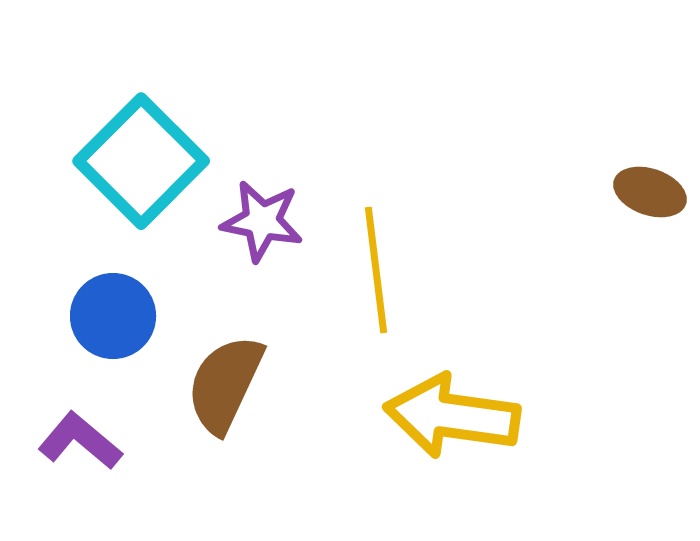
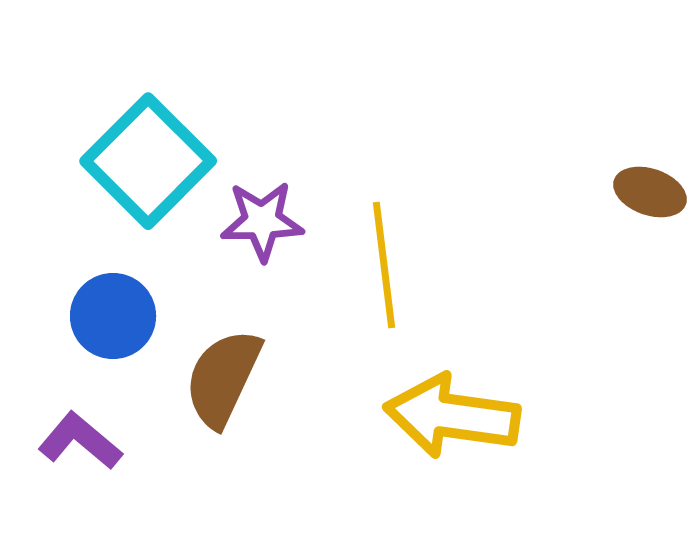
cyan square: moved 7 px right
purple star: rotated 12 degrees counterclockwise
yellow line: moved 8 px right, 5 px up
brown semicircle: moved 2 px left, 6 px up
